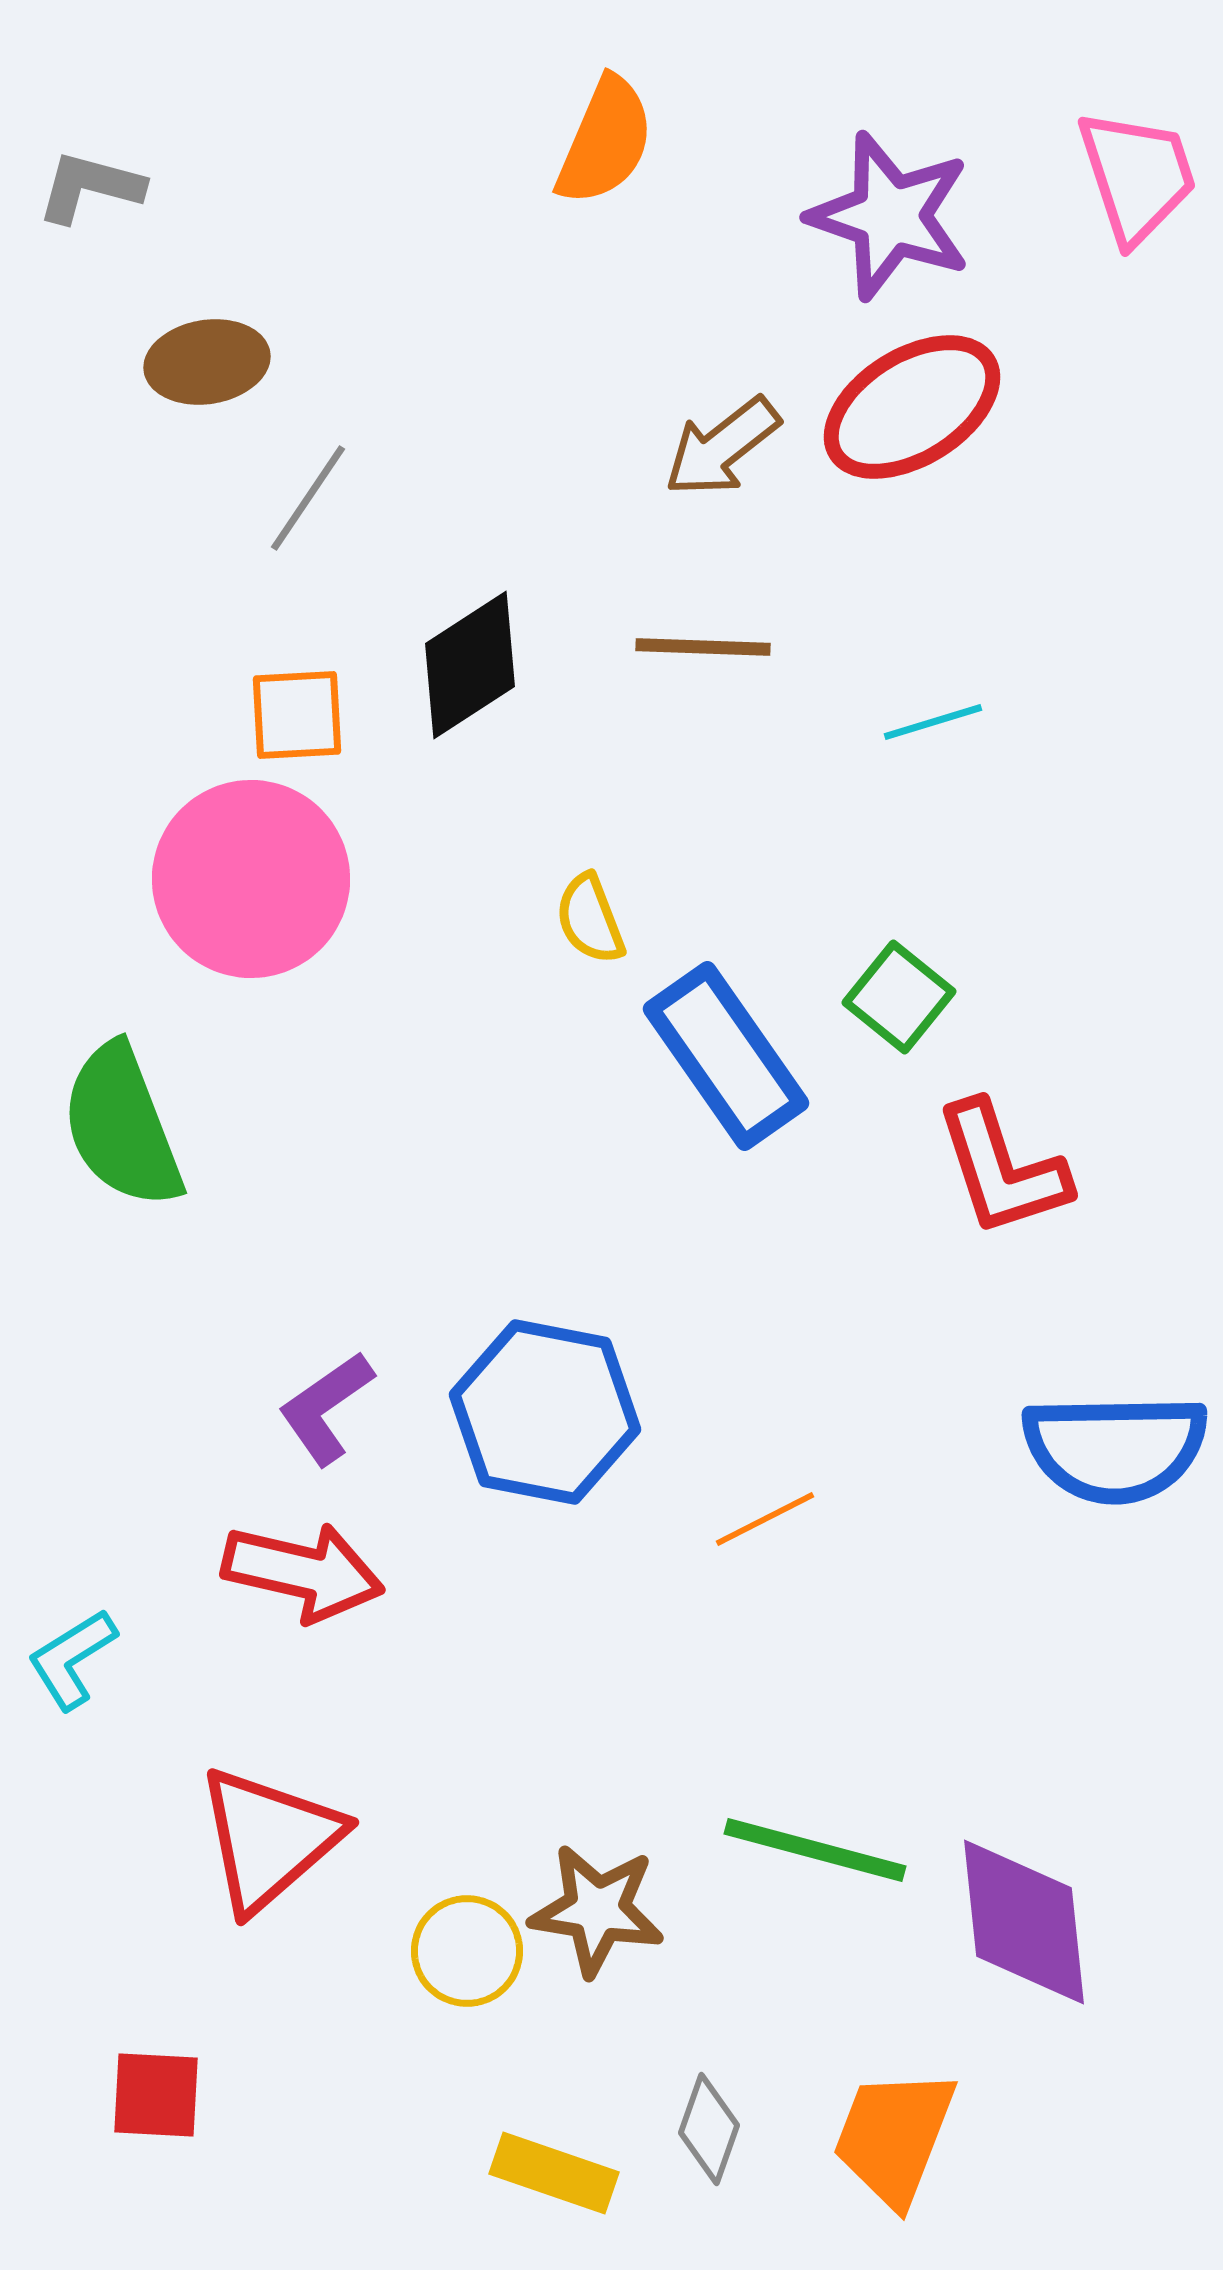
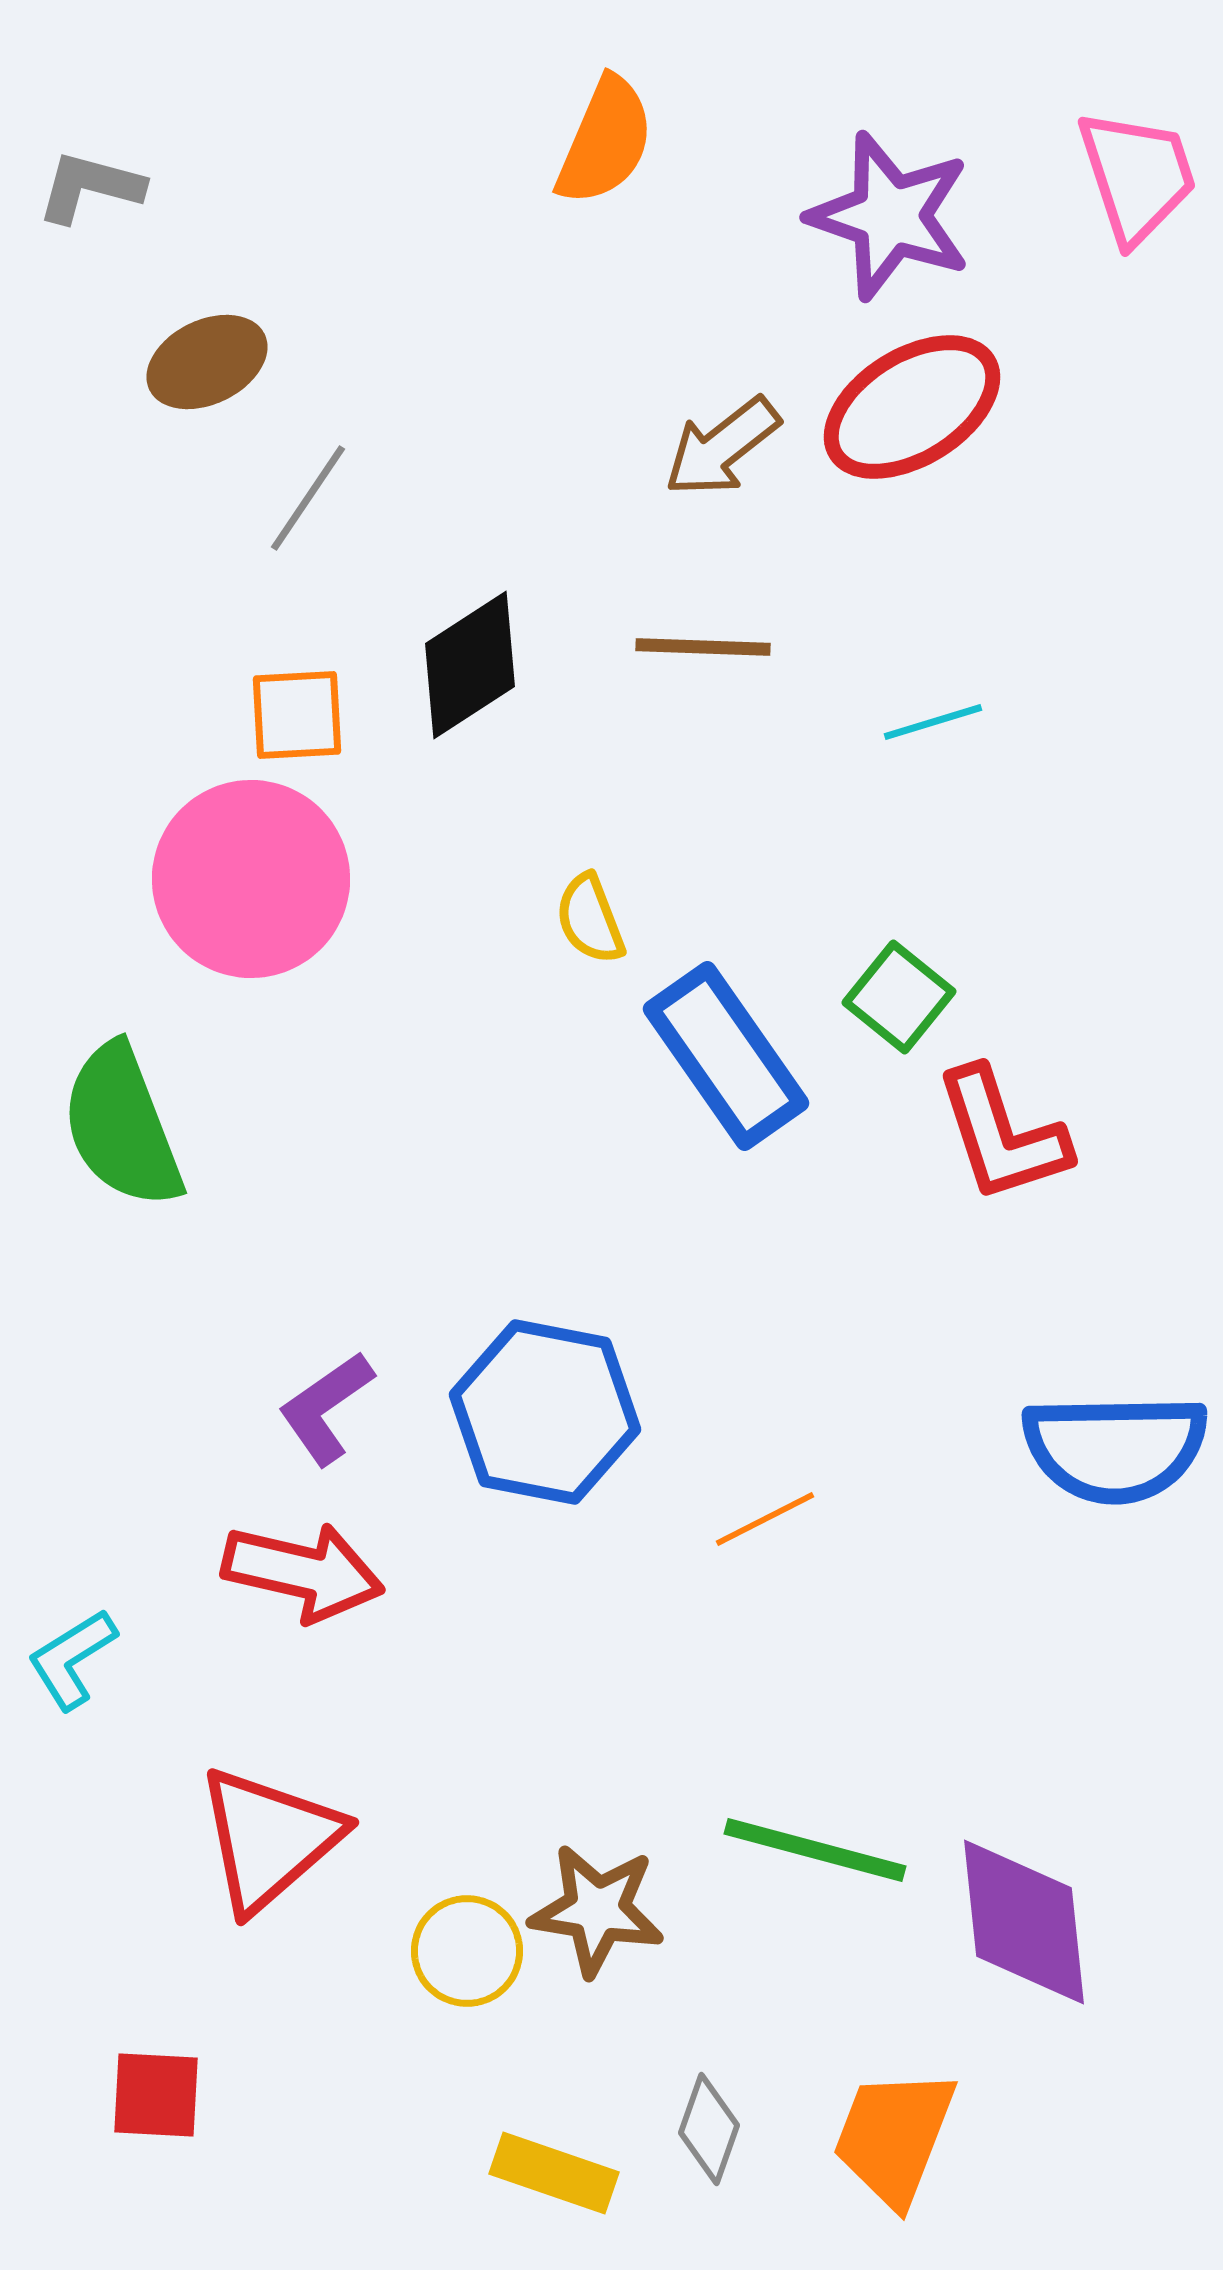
brown ellipse: rotated 17 degrees counterclockwise
red L-shape: moved 34 px up
